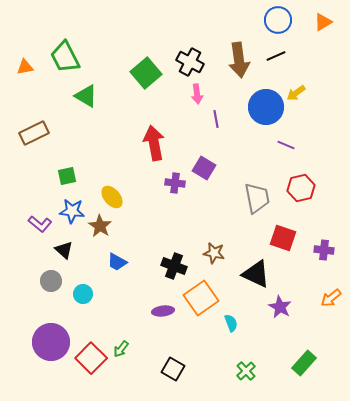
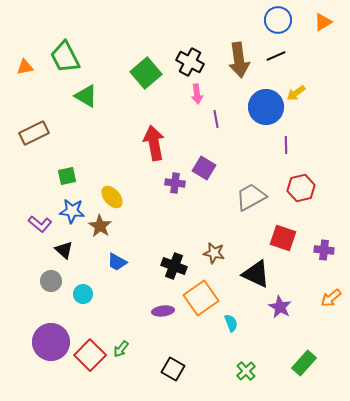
purple line at (286, 145): rotated 66 degrees clockwise
gray trapezoid at (257, 198): moved 6 px left, 1 px up; rotated 108 degrees counterclockwise
red square at (91, 358): moved 1 px left, 3 px up
